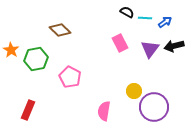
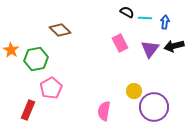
blue arrow: rotated 48 degrees counterclockwise
pink pentagon: moved 19 px left, 11 px down; rotated 15 degrees clockwise
